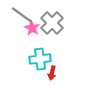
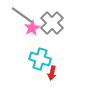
pink star: rotated 14 degrees clockwise
cyan cross: rotated 25 degrees clockwise
